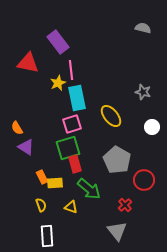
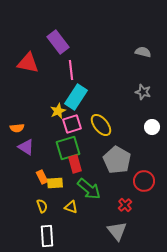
gray semicircle: moved 24 px down
yellow star: moved 28 px down
cyan rectangle: moved 1 px left, 1 px up; rotated 45 degrees clockwise
yellow ellipse: moved 10 px left, 9 px down
orange semicircle: rotated 64 degrees counterclockwise
red circle: moved 1 px down
yellow semicircle: moved 1 px right, 1 px down
